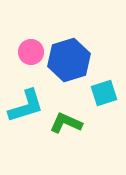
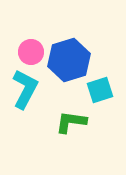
cyan square: moved 4 px left, 3 px up
cyan L-shape: moved 1 px left, 17 px up; rotated 45 degrees counterclockwise
green L-shape: moved 5 px right, 1 px up; rotated 16 degrees counterclockwise
